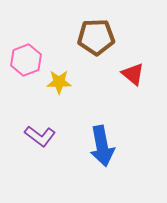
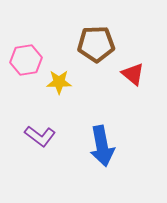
brown pentagon: moved 7 px down
pink hexagon: rotated 12 degrees clockwise
